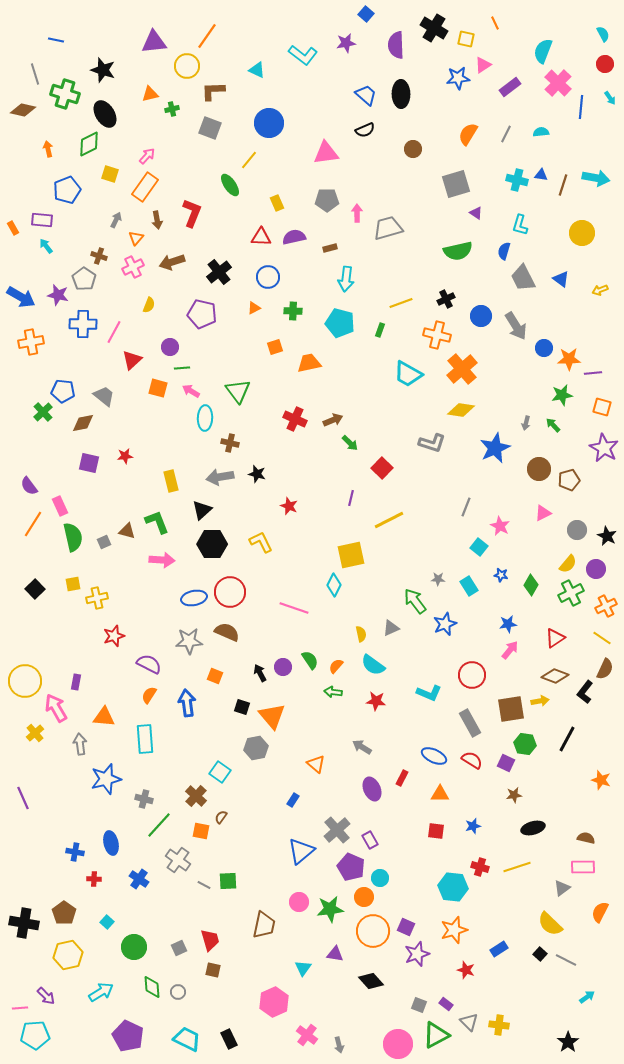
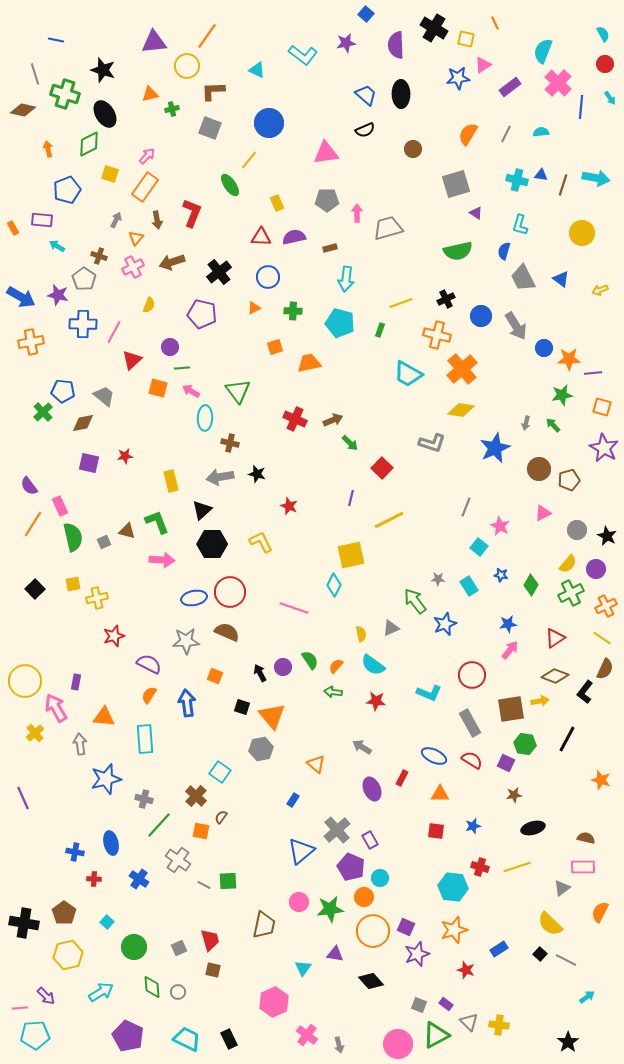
cyan arrow at (46, 246): moved 11 px right; rotated 21 degrees counterclockwise
gray star at (189, 641): moved 3 px left
gray hexagon at (256, 748): moved 5 px right, 1 px down
